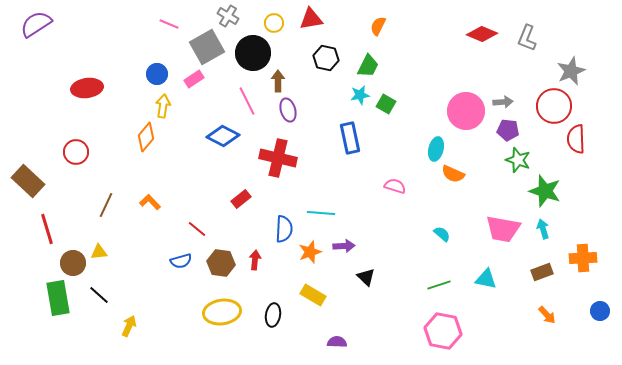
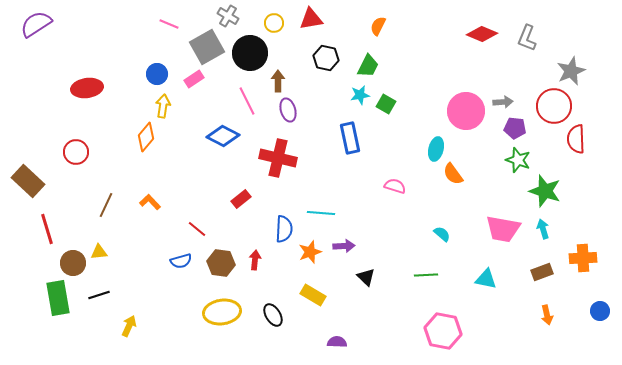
black circle at (253, 53): moved 3 px left
purple pentagon at (508, 130): moved 7 px right, 2 px up
orange semicircle at (453, 174): rotated 30 degrees clockwise
green line at (439, 285): moved 13 px left, 10 px up; rotated 15 degrees clockwise
black line at (99, 295): rotated 60 degrees counterclockwise
black ellipse at (273, 315): rotated 40 degrees counterclockwise
orange arrow at (547, 315): rotated 30 degrees clockwise
